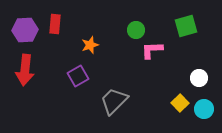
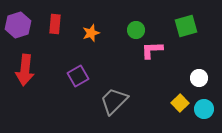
purple hexagon: moved 7 px left, 5 px up; rotated 15 degrees counterclockwise
orange star: moved 1 px right, 12 px up
